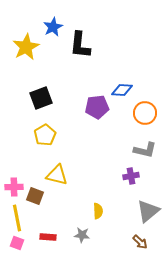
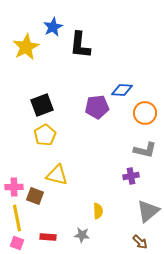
black square: moved 1 px right, 7 px down
